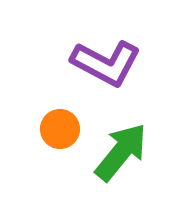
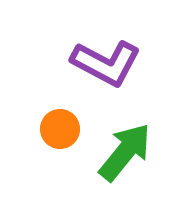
green arrow: moved 4 px right
